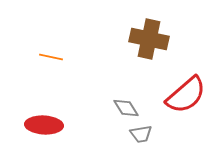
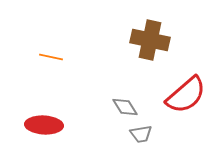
brown cross: moved 1 px right, 1 px down
gray diamond: moved 1 px left, 1 px up
